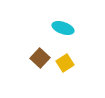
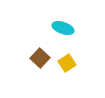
yellow square: moved 2 px right
